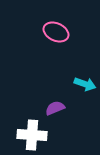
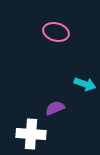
pink ellipse: rotated 10 degrees counterclockwise
white cross: moved 1 px left, 1 px up
